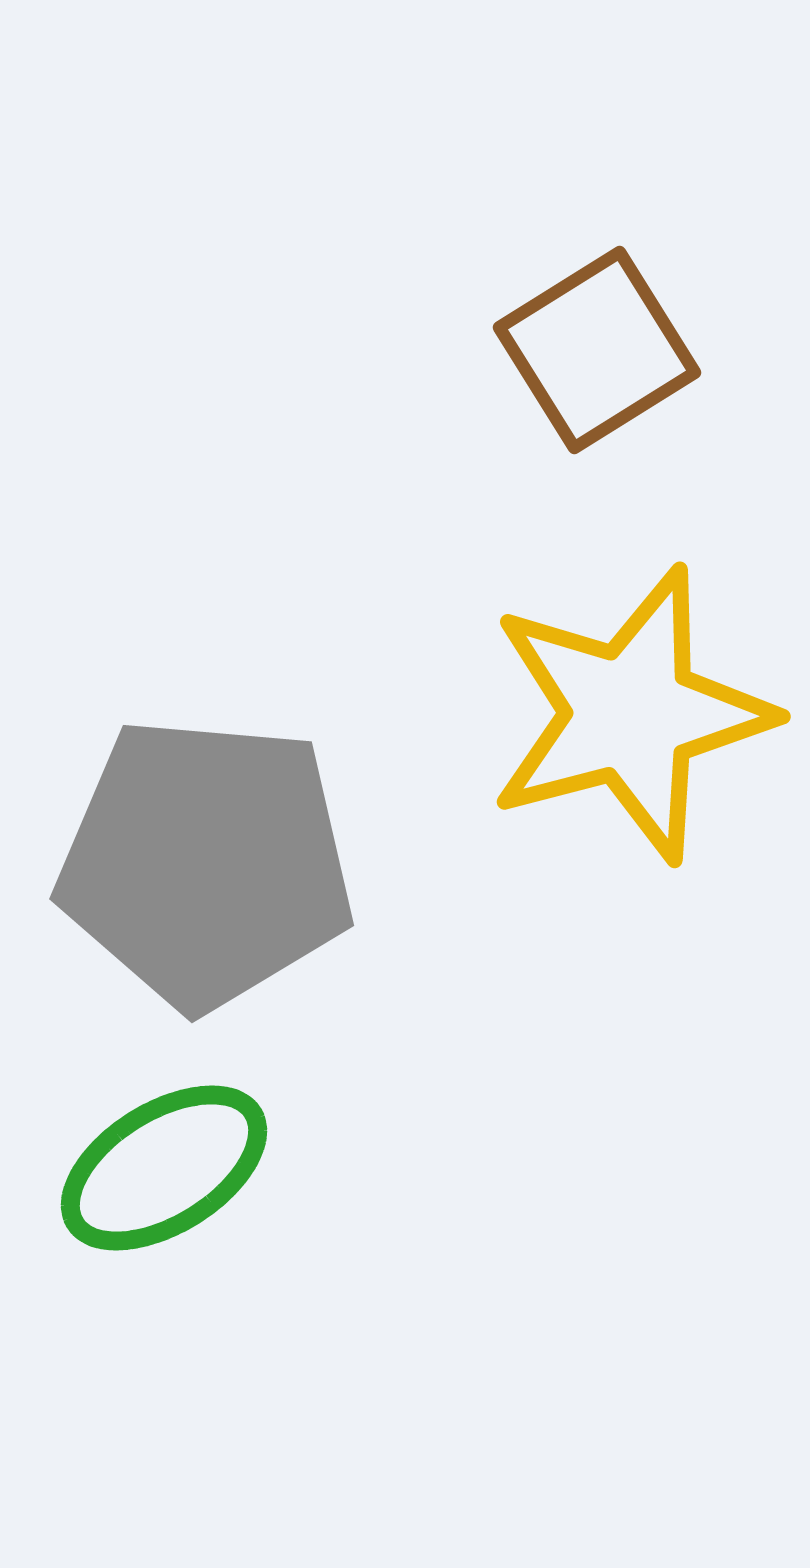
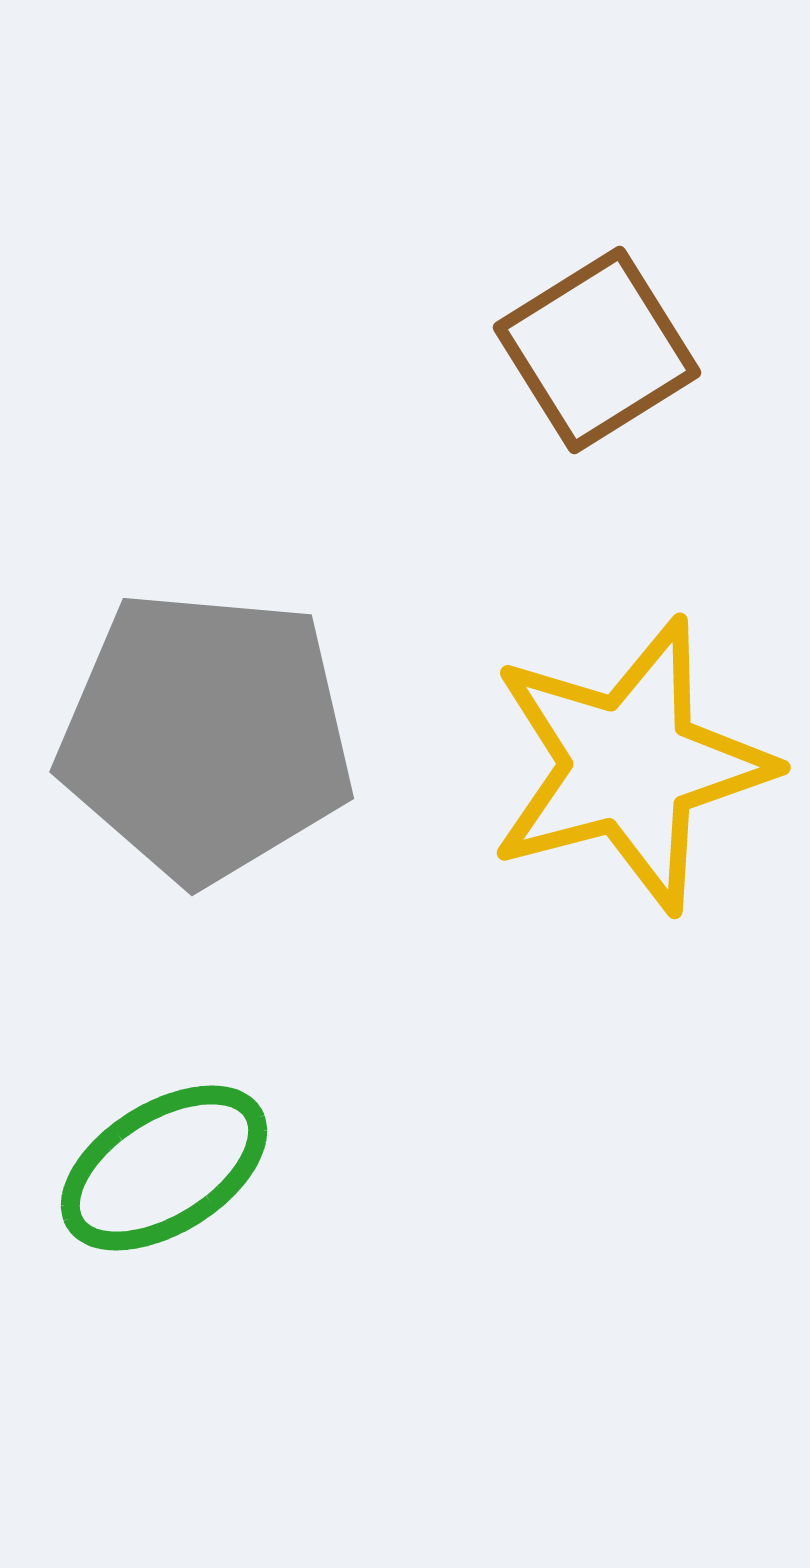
yellow star: moved 51 px down
gray pentagon: moved 127 px up
